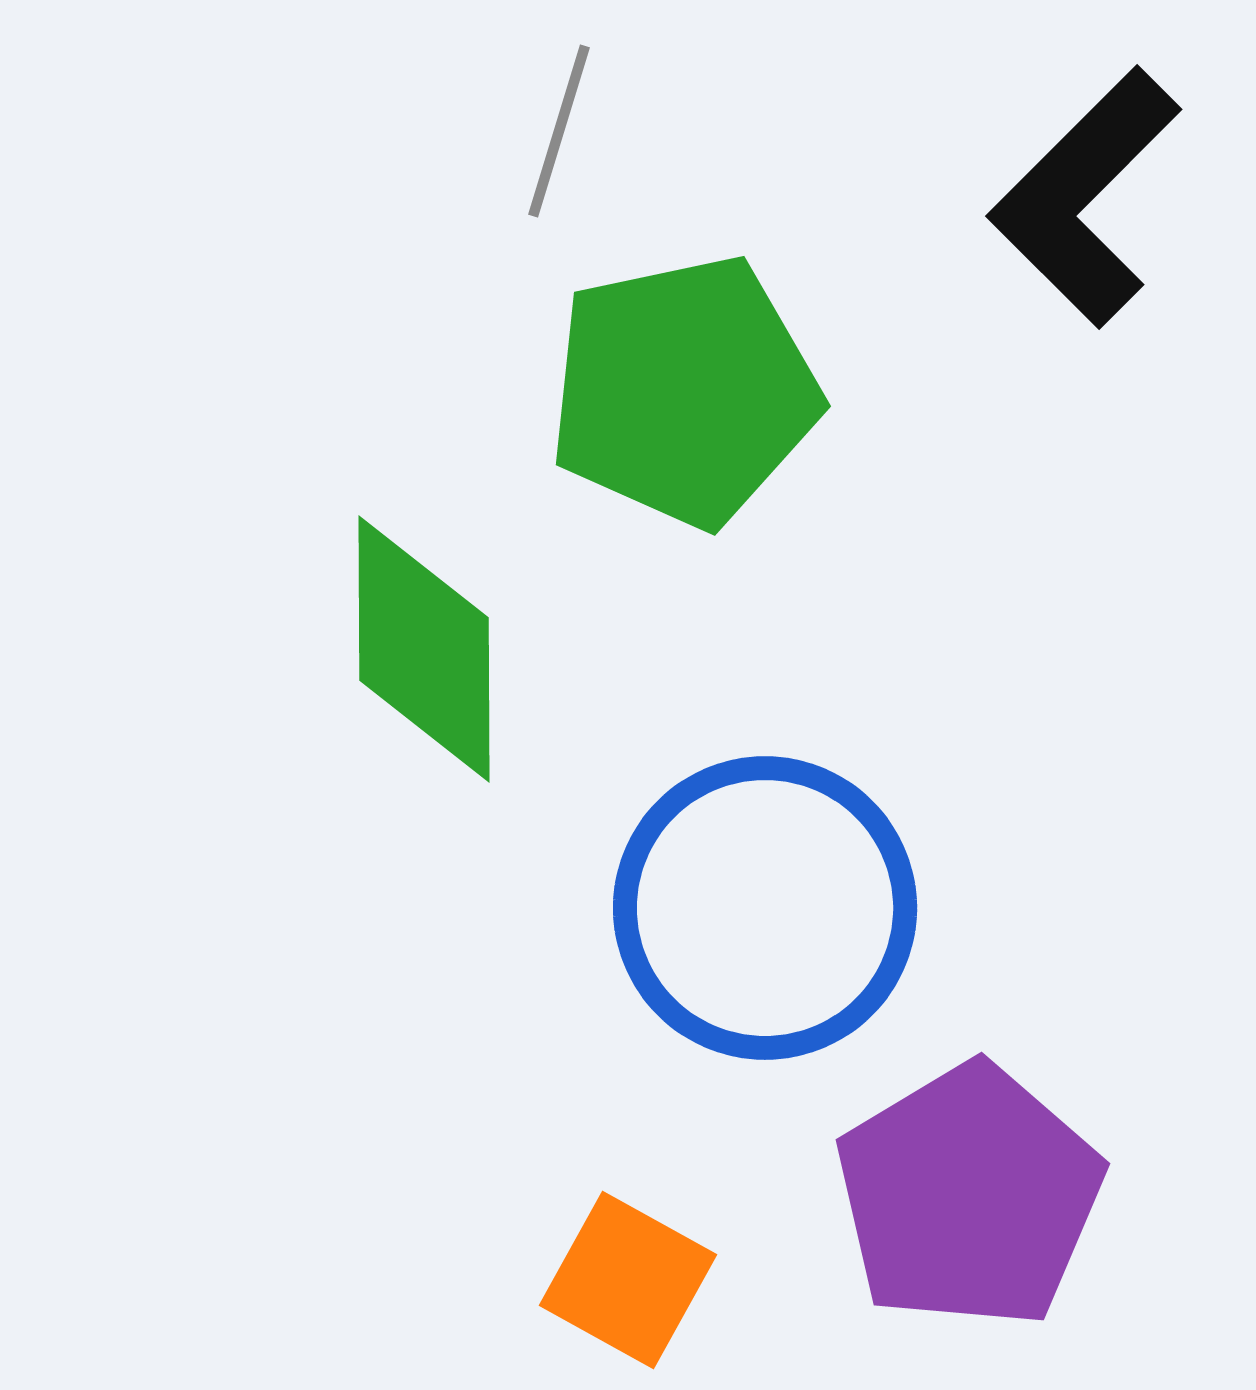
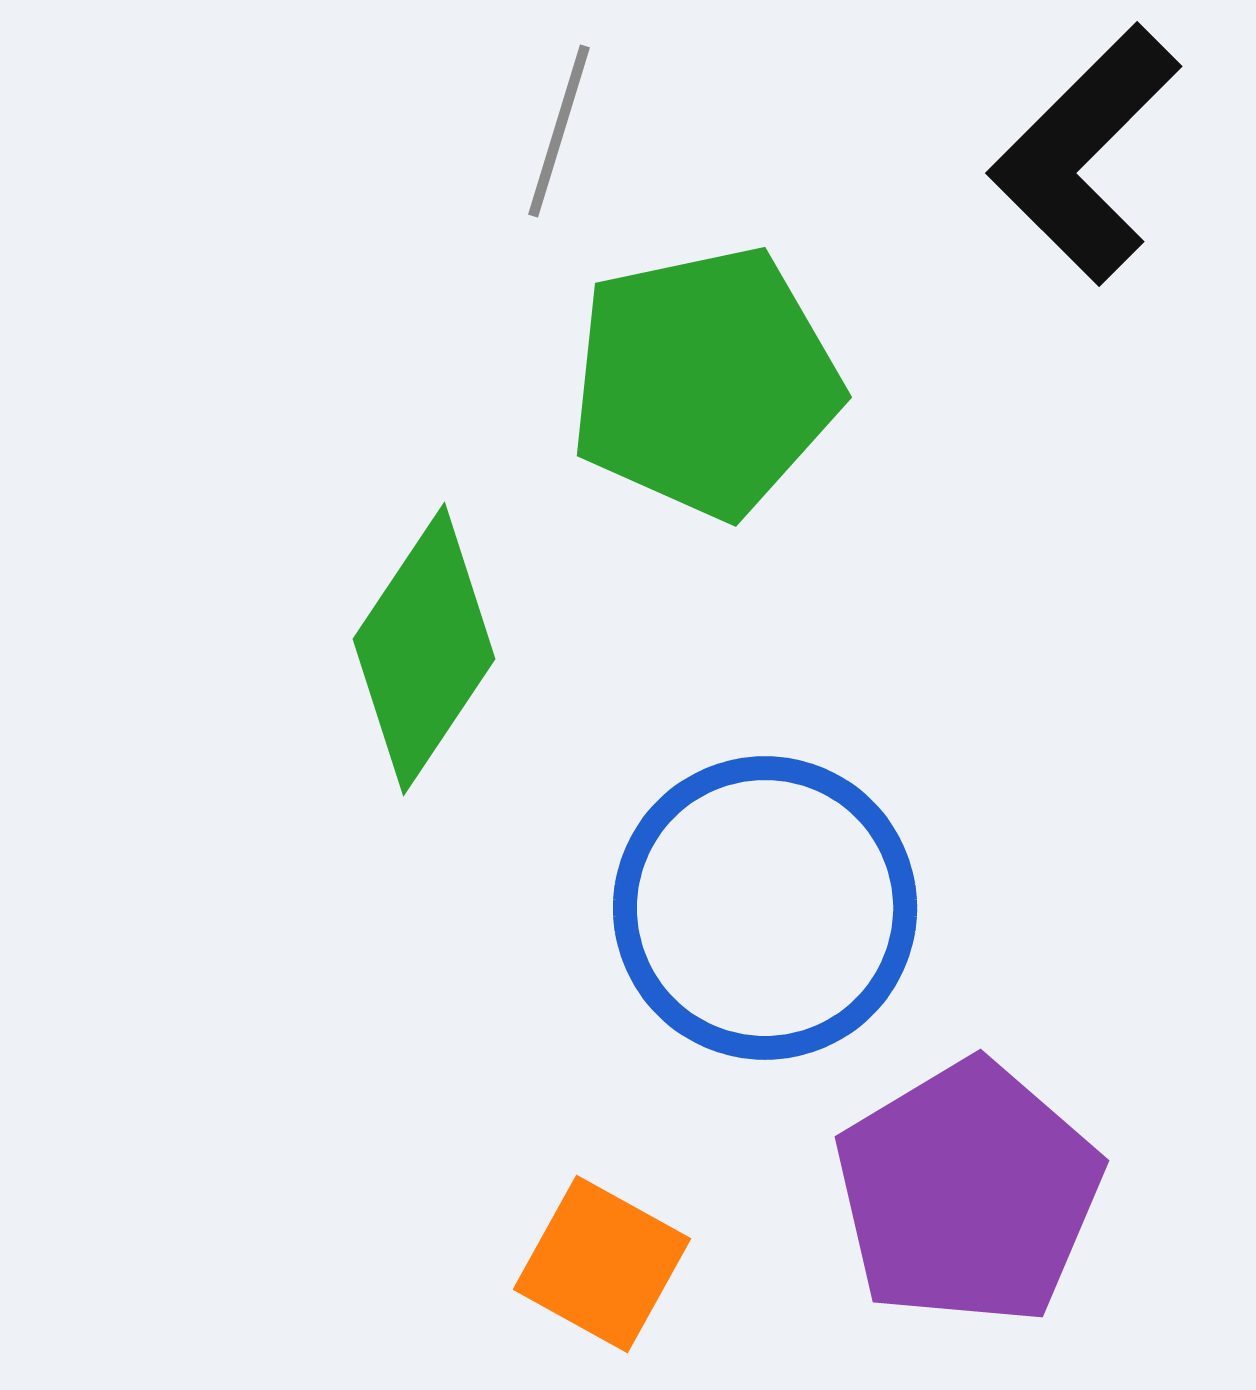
black L-shape: moved 43 px up
green pentagon: moved 21 px right, 9 px up
green diamond: rotated 34 degrees clockwise
purple pentagon: moved 1 px left, 3 px up
orange square: moved 26 px left, 16 px up
